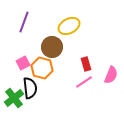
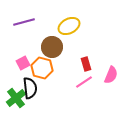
purple line: rotated 55 degrees clockwise
green cross: moved 2 px right
